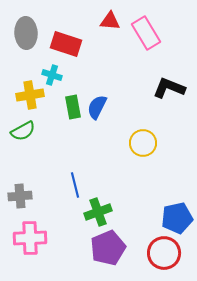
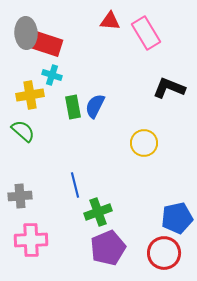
red rectangle: moved 19 px left
blue semicircle: moved 2 px left, 1 px up
green semicircle: rotated 110 degrees counterclockwise
yellow circle: moved 1 px right
pink cross: moved 1 px right, 2 px down
